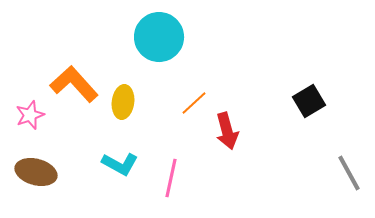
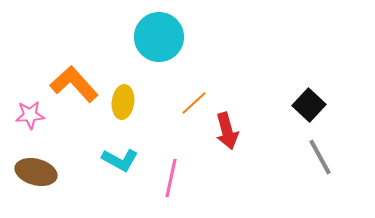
black square: moved 4 px down; rotated 16 degrees counterclockwise
pink star: rotated 16 degrees clockwise
cyan L-shape: moved 4 px up
gray line: moved 29 px left, 16 px up
